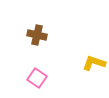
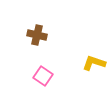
pink square: moved 6 px right, 2 px up
